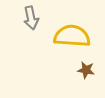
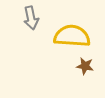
brown star: moved 1 px left, 4 px up
